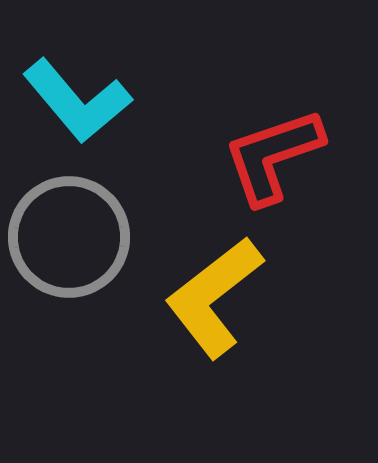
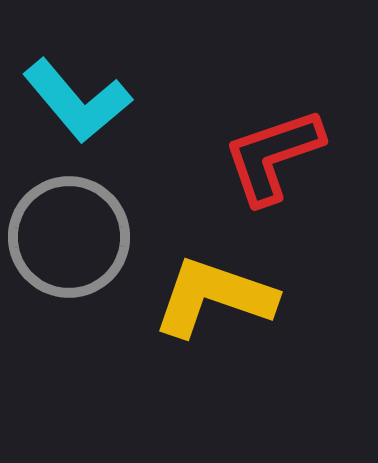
yellow L-shape: rotated 57 degrees clockwise
